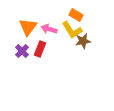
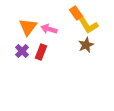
orange rectangle: moved 2 px up; rotated 24 degrees clockwise
yellow L-shape: moved 16 px right, 5 px up
brown star: moved 3 px right, 4 px down; rotated 14 degrees counterclockwise
red rectangle: moved 1 px right, 3 px down
